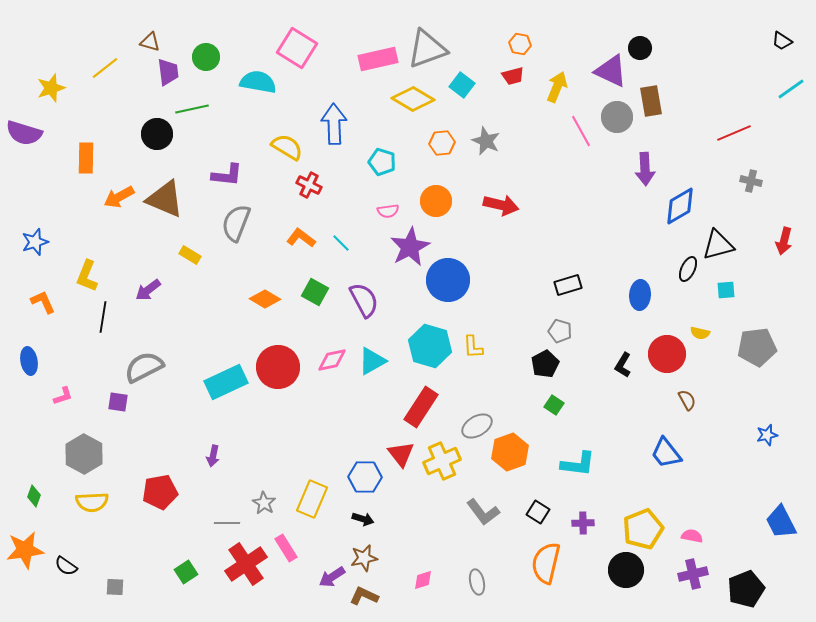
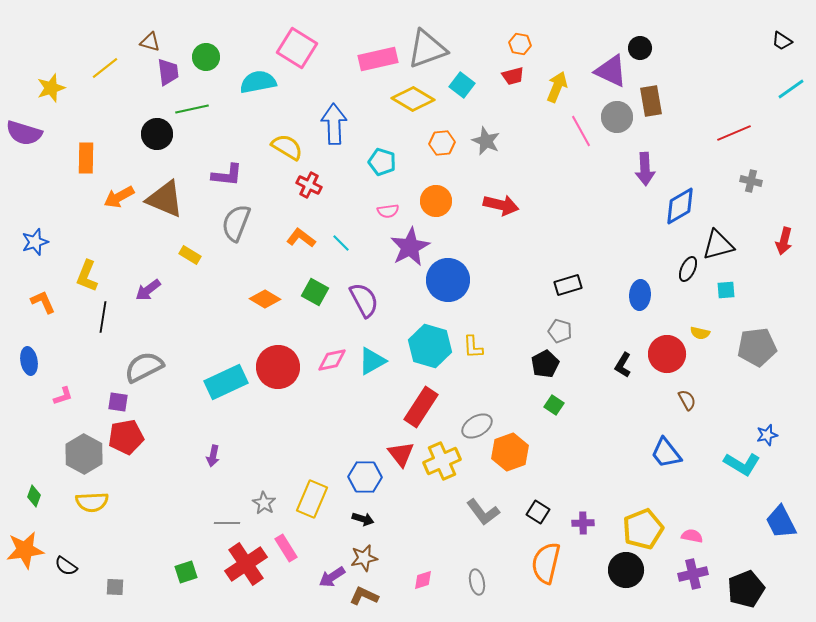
cyan semicircle at (258, 82): rotated 21 degrees counterclockwise
cyan L-shape at (578, 464): moved 164 px right; rotated 24 degrees clockwise
red pentagon at (160, 492): moved 34 px left, 55 px up
green square at (186, 572): rotated 15 degrees clockwise
